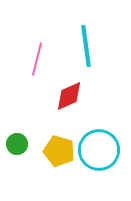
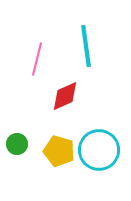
red diamond: moved 4 px left
